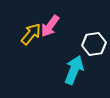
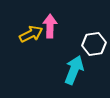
pink arrow: rotated 145 degrees clockwise
yellow arrow: rotated 25 degrees clockwise
